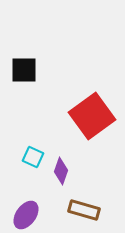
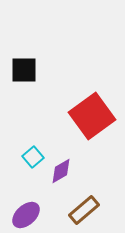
cyan square: rotated 25 degrees clockwise
purple diamond: rotated 40 degrees clockwise
brown rectangle: rotated 56 degrees counterclockwise
purple ellipse: rotated 12 degrees clockwise
